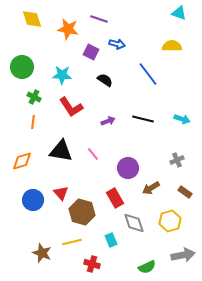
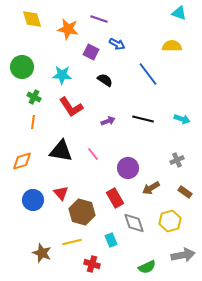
blue arrow: rotated 14 degrees clockwise
